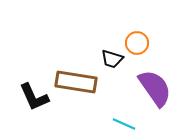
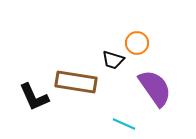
black trapezoid: moved 1 px right, 1 px down
